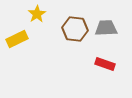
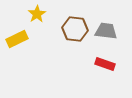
gray trapezoid: moved 3 px down; rotated 10 degrees clockwise
